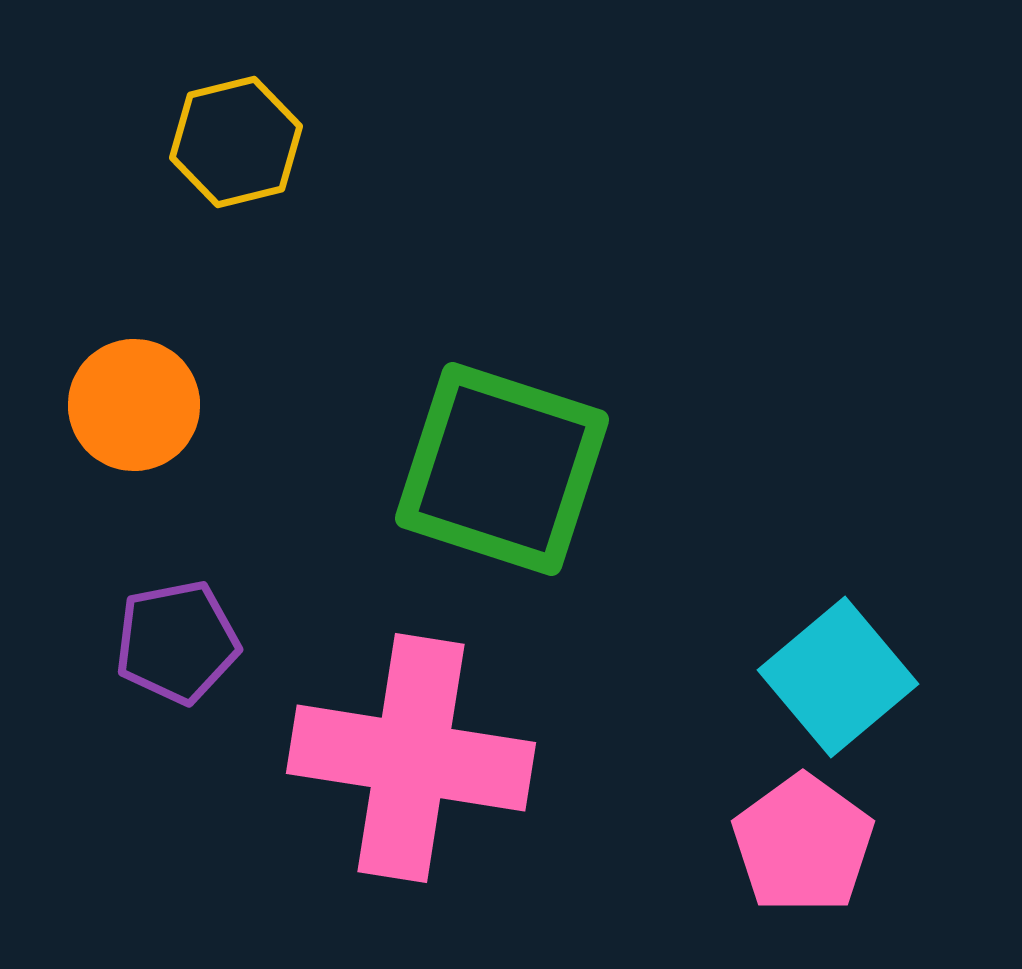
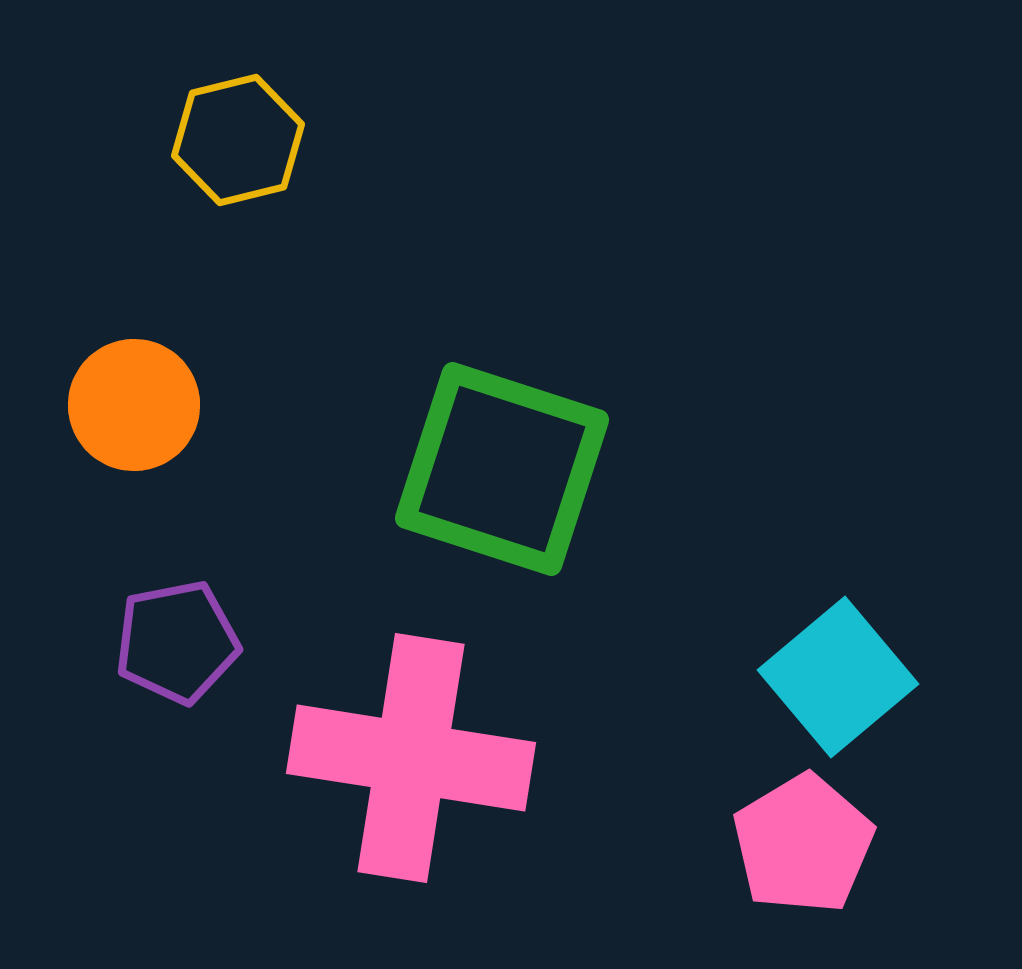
yellow hexagon: moved 2 px right, 2 px up
pink pentagon: rotated 5 degrees clockwise
